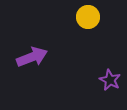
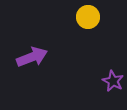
purple star: moved 3 px right, 1 px down
